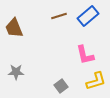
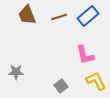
brown line: moved 1 px down
brown trapezoid: moved 13 px right, 13 px up
yellow L-shape: rotated 100 degrees counterclockwise
